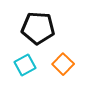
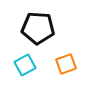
orange square: moved 3 px right; rotated 25 degrees clockwise
